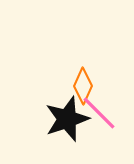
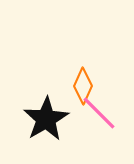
black star: moved 21 px left; rotated 12 degrees counterclockwise
